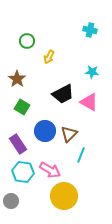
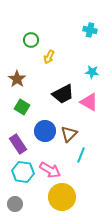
green circle: moved 4 px right, 1 px up
yellow circle: moved 2 px left, 1 px down
gray circle: moved 4 px right, 3 px down
